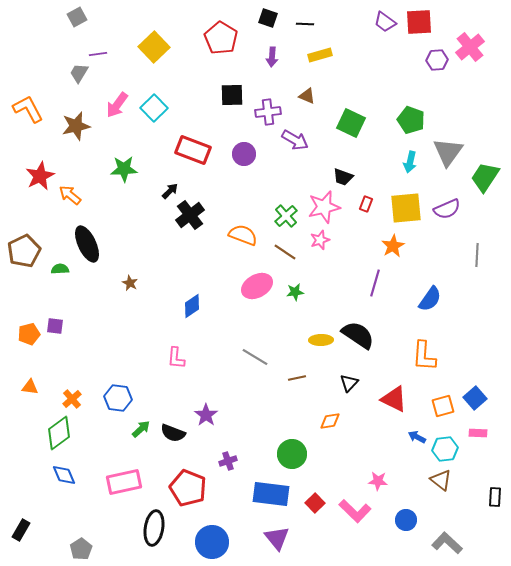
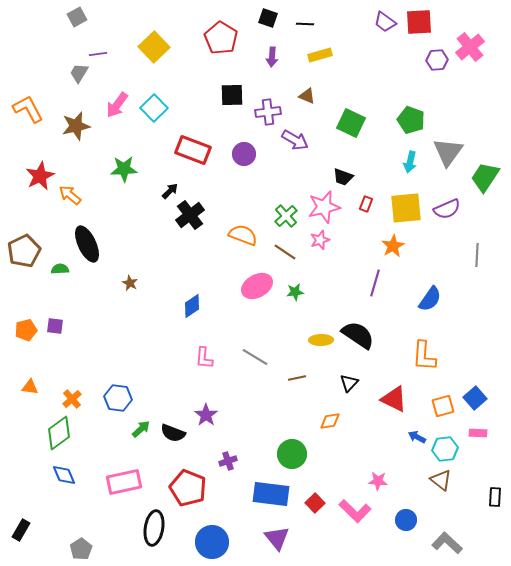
orange pentagon at (29, 334): moved 3 px left, 4 px up
pink L-shape at (176, 358): moved 28 px right
